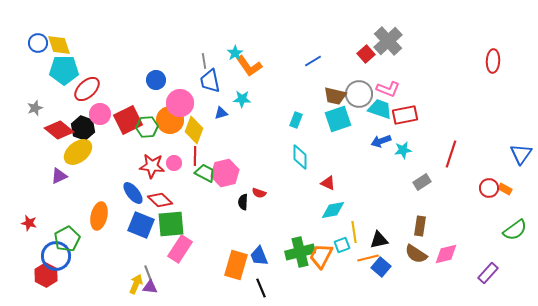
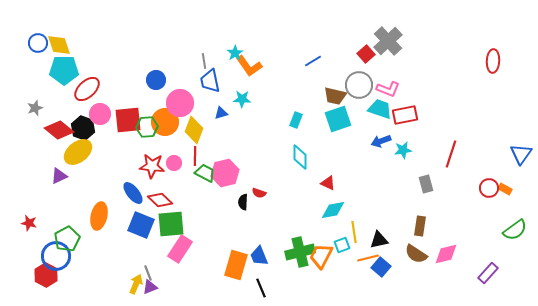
gray circle at (359, 94): moved 9 px up
red square at (128, 120): rotated 20 degrees clockwise
orange circle at (170, 120): moved 5 px left, 2 px down
gray rectangle at (422, 182): moved 4 px right, 2 px down; rotated 72 degrees counterclockwise
purple triangle at (150, 287): rotated 28 degrees counterclockwise
